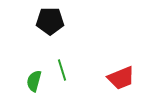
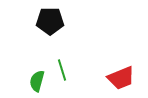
green semicircle: moved 3 px right
